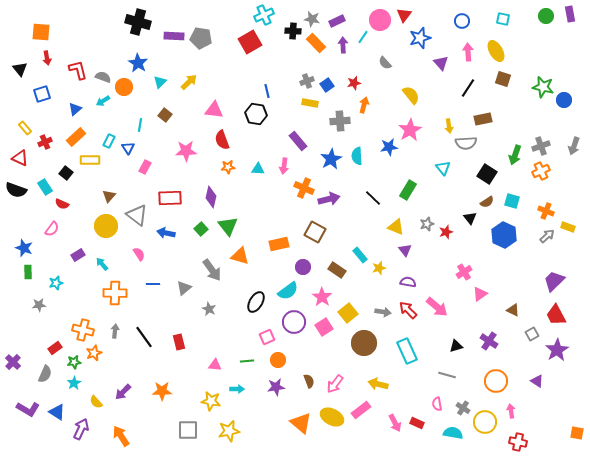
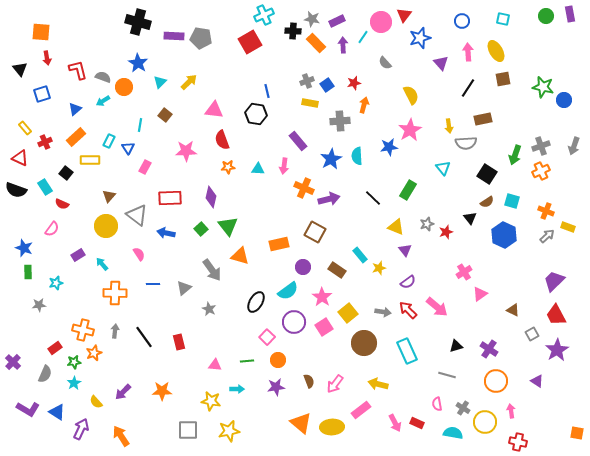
pink circle at (380, 20): moved 1 px right, 2 px down
brown square at (503, 79): rotated 28 degrees counterclockwise
yellow semicircle at (411, 95): rotated 12 degrees clockwise
purple semicircle at (408, 282): rotated 133 degrees clockwise
pink square at (267, 337): rotated 21 degrees counterclockwise
purple cross at (489, 341): moved 8 px down
yellow ellipse at (332, 417): moved 10 px down; rotated 30 degrees counterclockwise
